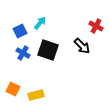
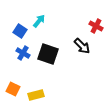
cyan arrow: moved 1 px left, 2 px up
blue square: rotated 32 degrees counterclockwise
black square: moved 4 px down
